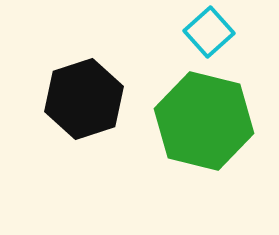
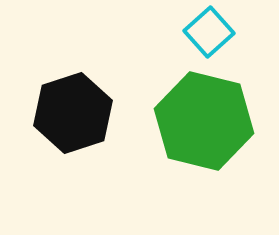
black hexagon: moved 11 px left, 14 px down
